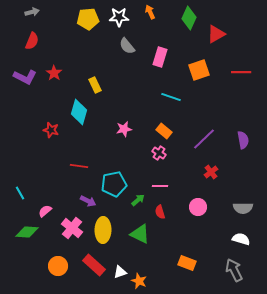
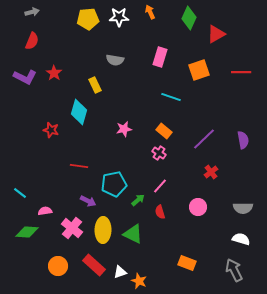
gray semicircle at (127, 46): moved 12 px left, 14 px down; rotated 42 degrees counterclockwise
pink line at (160, 186): rotated 49 degrees counterclockwise
cyan line at (20, 193): rotated 24 degrees counterclockwise
pink semicircle at (45, 211): rotated 32 degrees clockwise
green triangle at (140, 234): moved 7 px left
